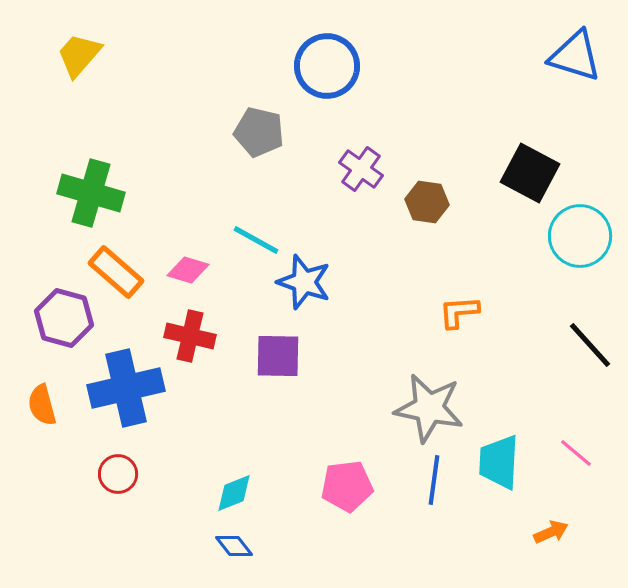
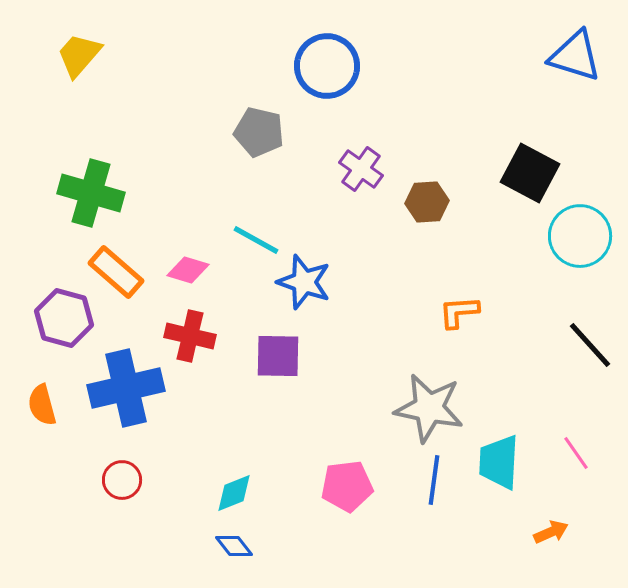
brown hexagon: rotated 12 degrees counterclockwise
pink line: rotated 15 degrees clockwise
red circle: moved 4 px right, 6 px down
